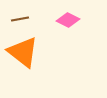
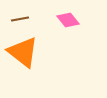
pink diamond: rotated 25 degrees clockwise
